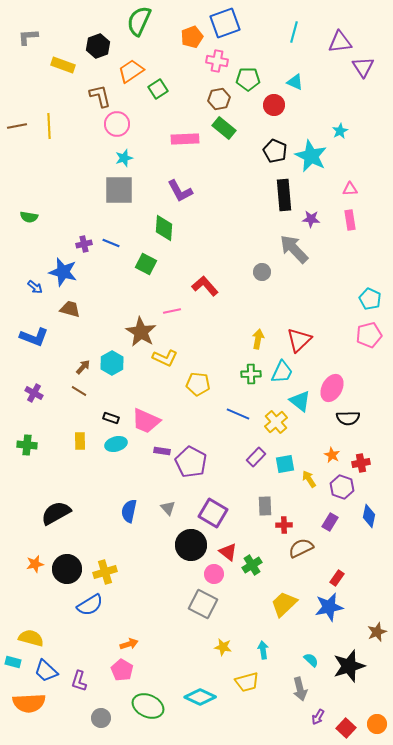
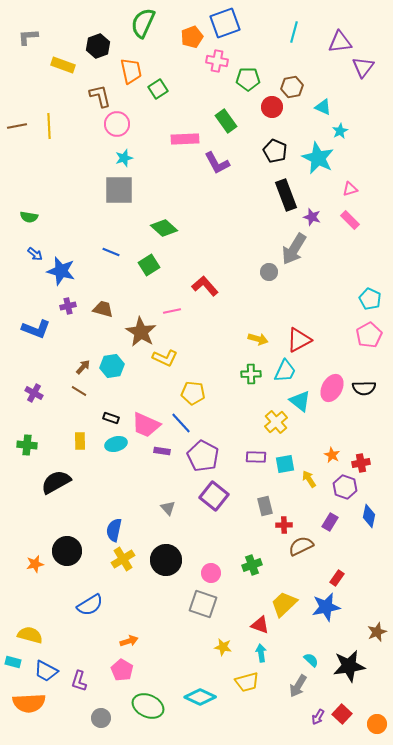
green semicircle at (139, 21): moved 4 px right, 2 px down
purple triangle at (363, 67): rotated 10 degrees clockwise
orange trapezoid at (131, 71): rotated 112 degrees clockwise
cyan triangle at (295, 82): moved 28 px right, 25 px down
brown hexagon at (219, 99): moved 73 px right, 12 px up
red circle at (274, 105): moved 2 px left, 2 px down
green rectangle at (224, 128): moved 2 px right, 7 px up; rotated 15 degrees clockwise
cyan star at (311, 156): moved 7 px right, 2 px down
pink triangle at (350, 189): rotated 14 degrees counterclockwise
purple L-shape at (180, 191): moved 37 px right, 28 px up
black rectangle at (284, 195): moved 2 px right; rotated 16 degrees counterclockwise
purple star at (311, 219): moved 1 px right, 2 px up; rotated 12 degrees clockwise
pink rectangle at (350, 220): rotated 36 degrees counterclockwise
green diamond at (164, 228): rotated 52 degrees counterclockwise
blue line at (111, 243): moved 9 px down
purple cross at (84, 244): moved 16 px left, 62 px down
gray arrow at (294, 249): rotated 104 degrees counterclockwise
green square at (146, 264): moved 3 px right, 1 px down; rotated 30 degrees clockwise
blue star at (63, 272): moved 2 px left, 1 px up
gray circle at (262, 272): moved 7 px right
blue arrow at (35, 287): moved 33 px up
brown trapezoid at (70, 309): moved 33 px right
pink pentagon at (369, 335): rotated 15 degrees counterclockwise
blue L-shape at (34, 337): moved 2 px right, 8 px up
yellow arrow at (258, 339): rotated 96 degrees clockwise
red triangle at (299, 340): rotated 16 degrees clockwise
cyan hexagon at (112, 363): moved 3 px down; rotated 20 degrees clockwise
cyan trapezoid at (282, 372): moved 3 px right, 1 px up
yellow pentagon at (198, 384): moved 5 px left, 9 px down
blue line at (238, 414): moved 57 px left, 9 px down; rotated 25 degrees clockwise
black semicircle at (348, 418): moved 16 px right, 30 px up
pink trapezoid at (146, 421): moved 4 px down
purple rectangle at (256, 457): rotated 48 degrees clockwise
purple pentagon at (191, 462): moved 12 px right, 6 px up
purple hexagon at (342, 487): moved 3 px right
gray rectangle at (265, 506): rotated 12 degrees counterclockwise
blue semicircle at (129, 511): moved 15 px left, 19 px down
black semicircle at (56, 513): moved 31 px up
purple square at (213, 513): moved 1 px right, 17 px up; rotated 8 degrees clockwise
black circle at (191, 545): moved 25 px left, 15 px down
brown semicircle at (301, 548): moved 2 px up
red triangle at (228, 552): moved 32 px right, 73 px down; rotated 18 degrees counterclockwise
green cross at (252, 565): rotated 12 degrees clockwise
black circle at (67, 569): moved 18 px up
yellow cross at (105, 572): moved 18 px right, 13 px up; rotated 15 degrees counterclockwise
pink circle at (214, 574): moved 3 px left, 1 px up
gray square at (203, 604): rotated 8 degrees counterclockwise
blue star at (329, 607): moved 3 px left
yellow semicircle at (31, 638): moved 1 px left, 3 px up
orange arrow at (129, 644): moved 3 px up
cyan arrow at (263, 650): moved 2 px left, 3 px down
black star at (349, 666): rotated 8 degrees clockwise
blue trapezoid at (46, 671): rotated 15 degrees counterclockwise
gray arrow at (300, 689): moved 2 px left, 3 px up; rotated 45 degrees clockwise
red square at (346, 728): moved 4 px left, 14 px up
